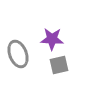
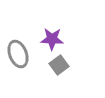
gray square: rotated 24 degrees counterclockwise
